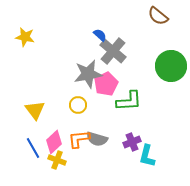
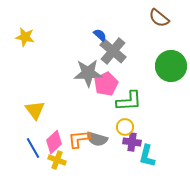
brown semicircle: moved 1 px right, 2 px down
gray star: moved 1 px up; rotated 8 degrees clockwise
yellow circle: moved 47 px right, 22 px down
purple cross: rotated 30 degrees clockwise
